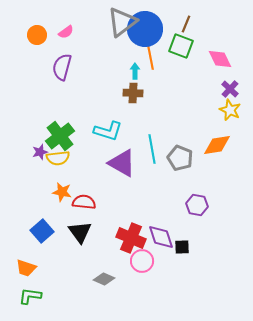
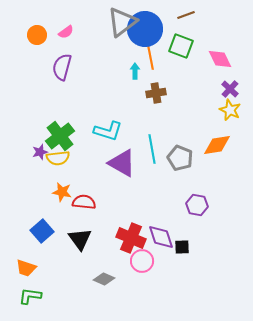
brown line: moved 9 px up; rotated 48 degrees clockwise
brown cross: moved 23 px right; rotated 12 degrees counterclockwise
black triangle: moved 7 px down
